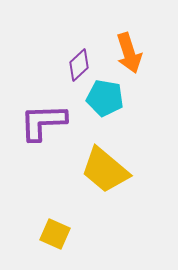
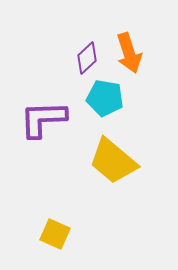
purple diamond: moved 8 px right, 7 px up
purple L-shape: moved 3 px up
yellow trapezoid: moved 8 px right, 9 px up
